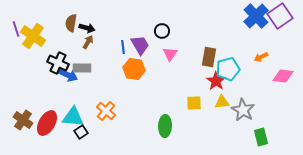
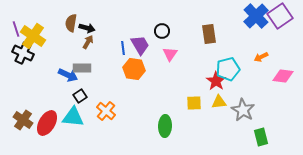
blue line: moved 1 px down
brown rectangle: moved 23 px up; rotated 18 degrees counterclockwise
black cross: moved 35 px left, 10 px up
yellow triangle: moved 3 px left
black square: moved 1 px left, 36 px up
